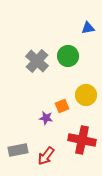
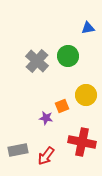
red cross: moved 2 px down
